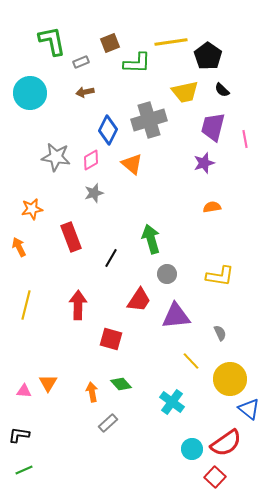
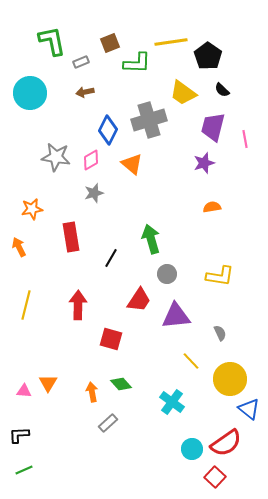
yellow trapezoid at (185, 92): moved 2 px left, 1 px down; rotated 48 degrees clockwise
red rectangle at (71, 237): rotated 12 degrees clockwise
black L-shape at (19, 435): rotated 10 degrees counterclockwise
